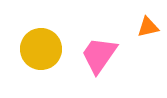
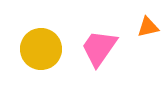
pink trapezoid: moved 7 px up
